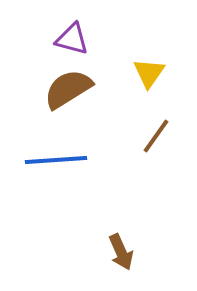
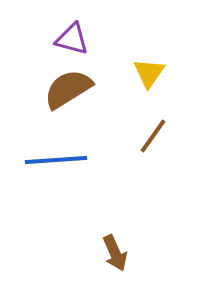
brown line: moved 3 px left
brown arrow: moved 6 px left, 1 px down
